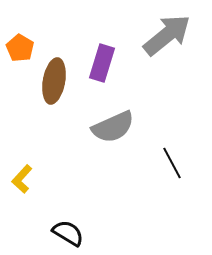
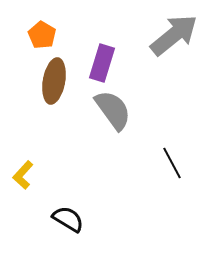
gray arrow: moved 7 px right
orange pentagon: moved 22 px right, 13 px up
gray semicircle: moved 17 px up; rotated 102 degrees counterclockwise
yellow L-shape: moved 1 px right, 4 px up
black semicircle: moved 14 px up
